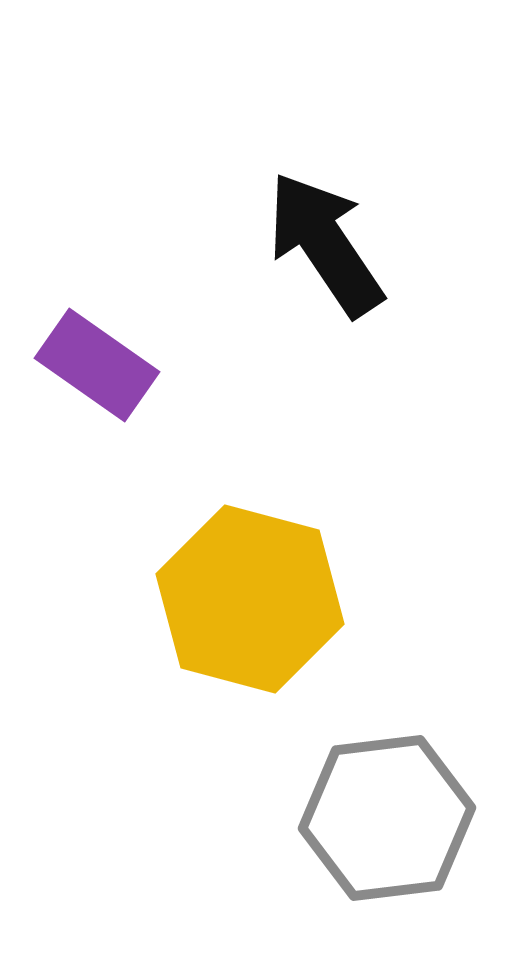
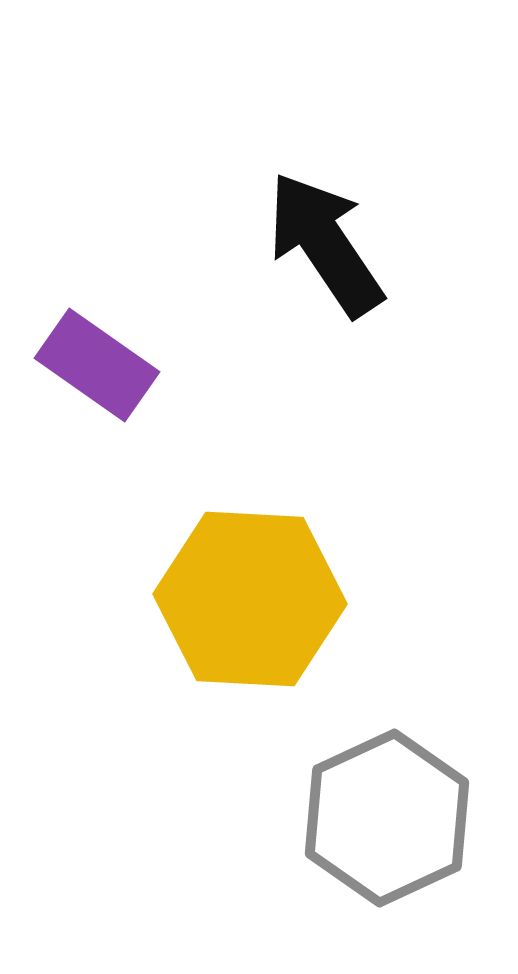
yellow hexagon: rotated 12 degrees counterclockwise
gray hexagon: rotated 18 degrees counterclockwise
